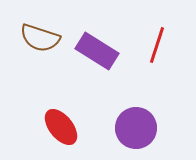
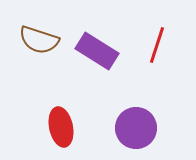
brown semicircle: moved 1 px left, 2 px down
red ellipse: rotated 27 degrees clockwise
